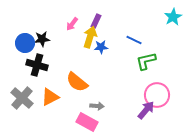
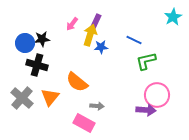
yellow arrow: moved 2 px up
orange triangle: rotated 24 degrees counterclockwise
purple arrow: rotated 54 degrees clockwise
pink rectangle: moved 3 px left, 1 px down
